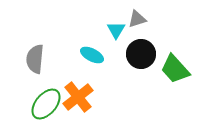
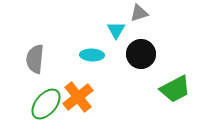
gray triangle: moved 2 px right, 6 px up
cyan ellipse: rotated 25 degrees counterclockwise
green trapezoid: moved 20 px down; rotated 76 degrees counterclockwise
